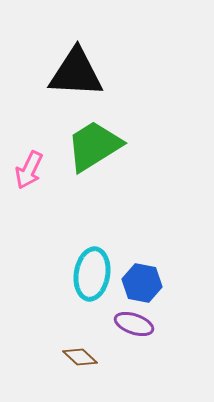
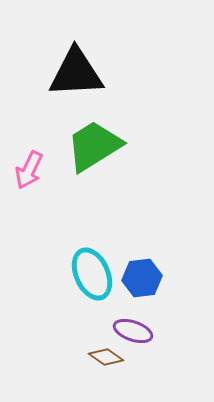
black triangle: rotated 6 degrees counterclockwise
cyan ellipse: rotated 33 degrees counterclockwise
blue hexagon: moved 5 px up; rotated 18 degrees counterclockwise
purple ellipse: moved 1 px left, 7 px down
brown diamond: moved 26 px right; rotated 8 degrees counterclockwise
